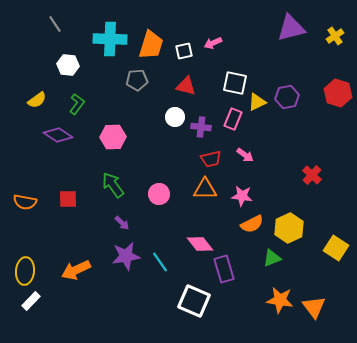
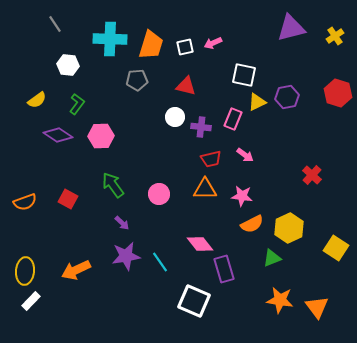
white square at (184, 51): moved 1 px right, 4 px up
white square at (235, 83): moved 9 px right, 8 px up
pink hexagon at (113, 137): moved 12 px left, 1 px up
red square at (68, 199): rotated 30 degrees clockwise
orange semicircle at (25, 202): rotated 30 degrees counterclockwise
orange triangle at (314, 307): moved 3 px right
